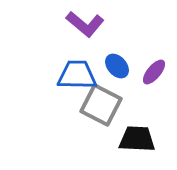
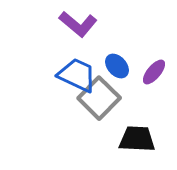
purple L-shape: moved 7 px left
blue trapezoid: rotated 24 degrees clockwise
gray square: moved 2 px left, 7 px up; rotated 18 degrees clockwise
